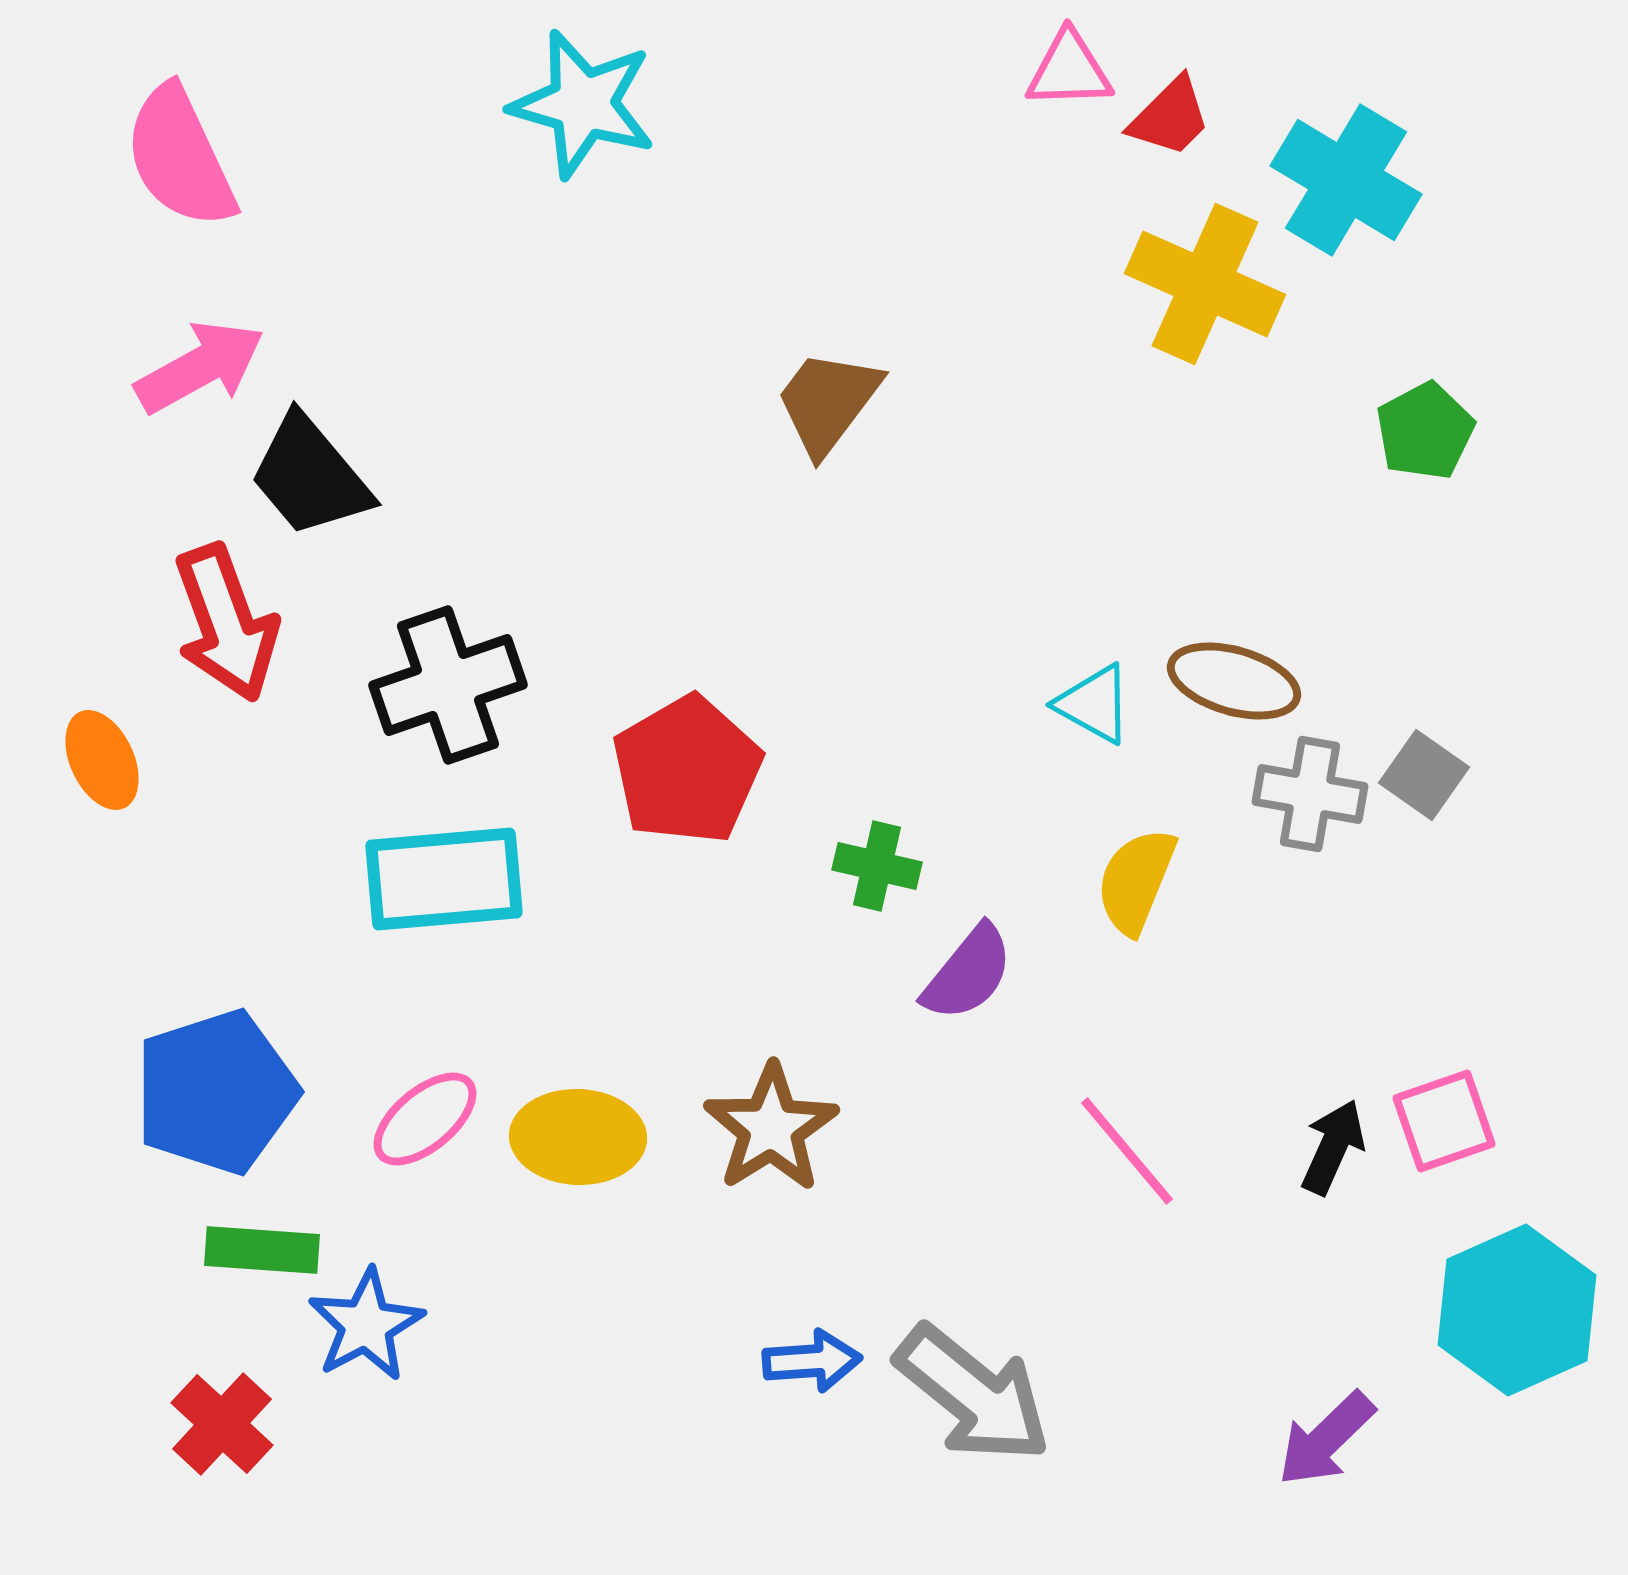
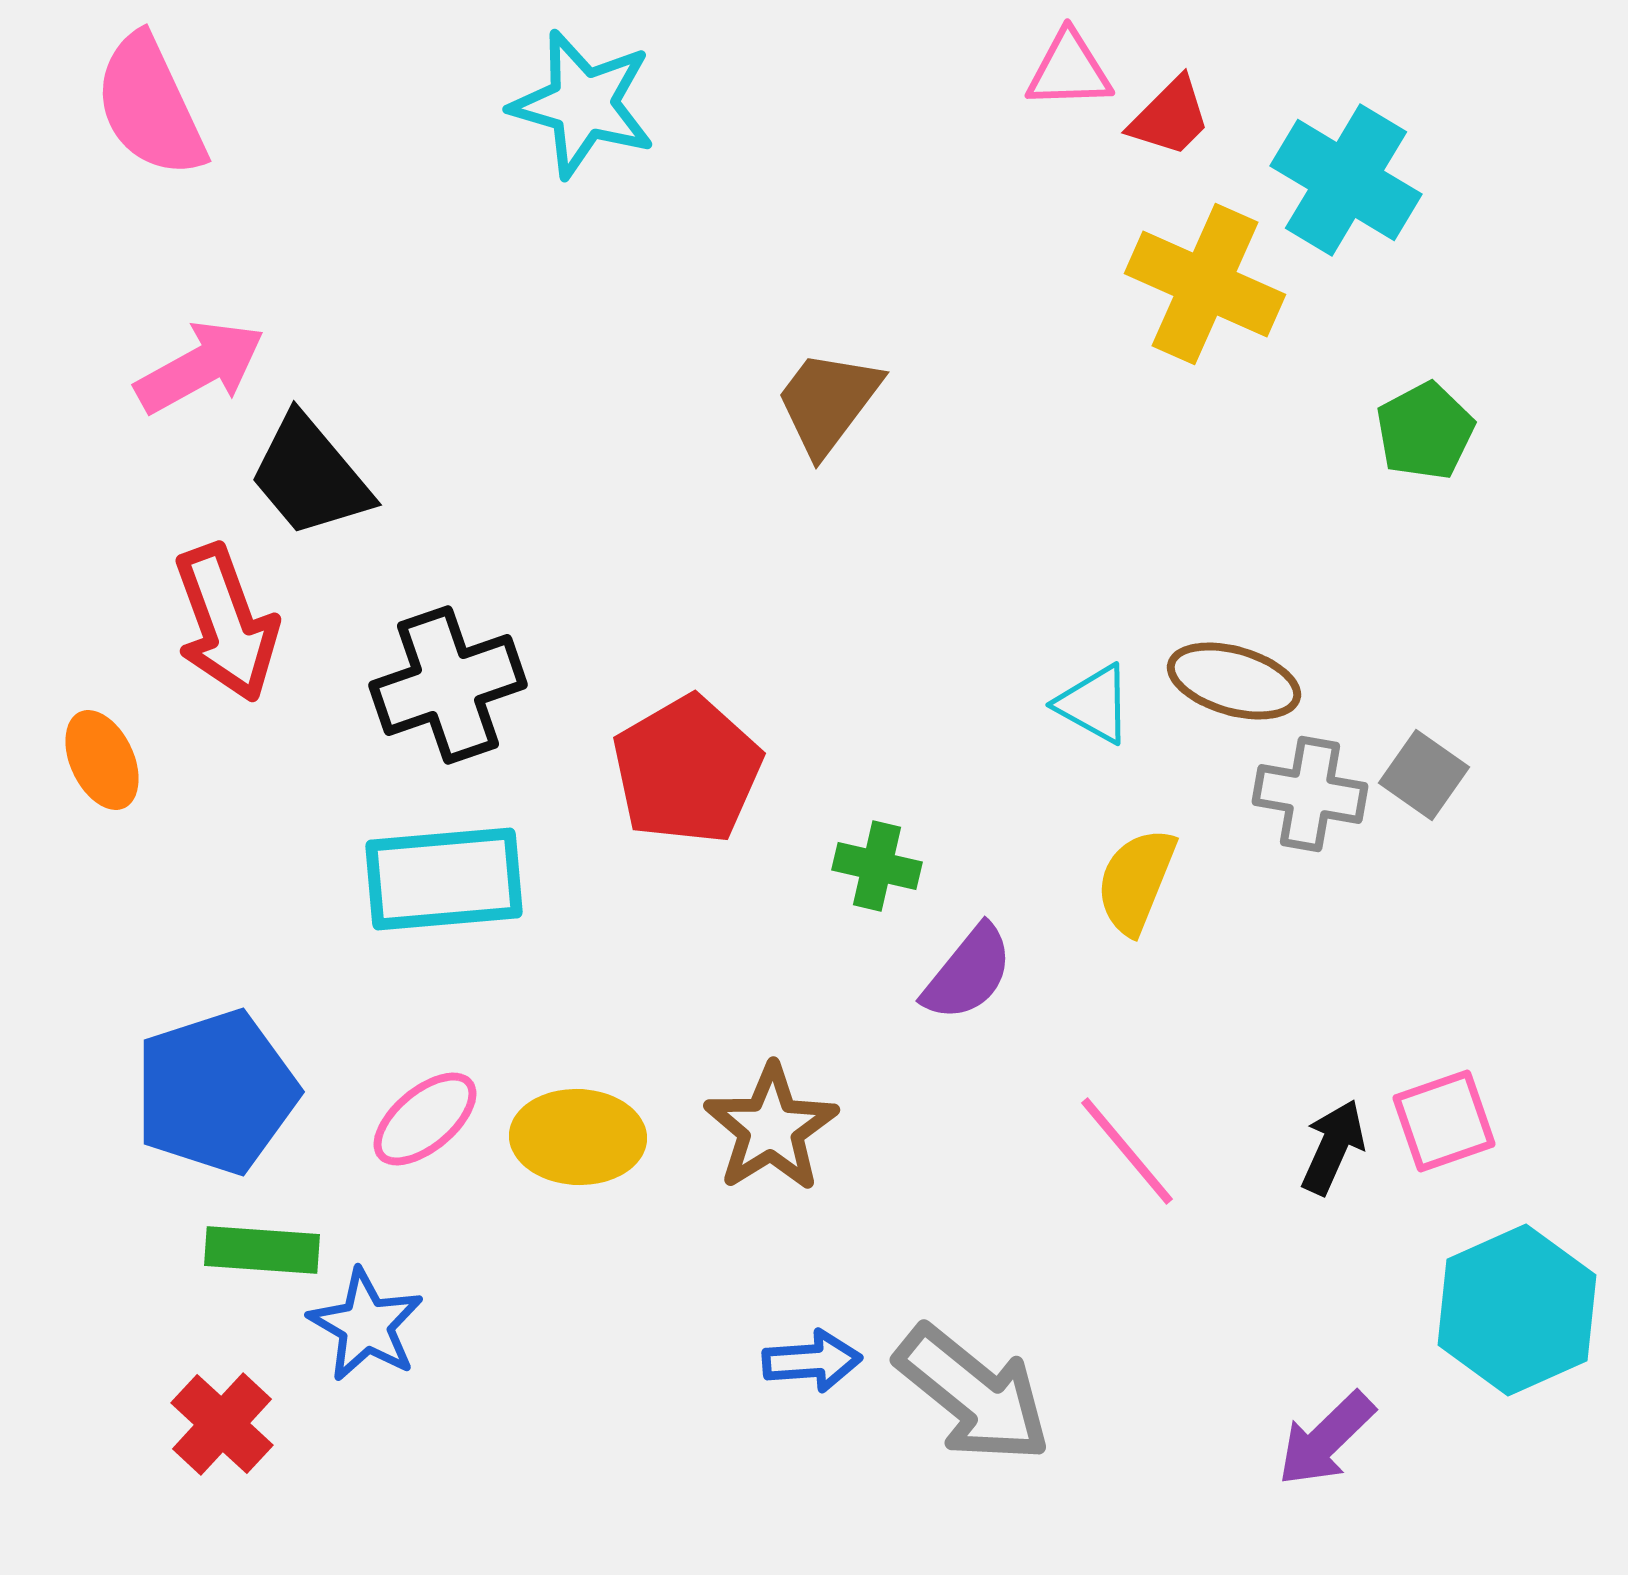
pink semicircle: moved 30 px left, 51 px up
blue star: rotated 14 degrees counterclockwise
